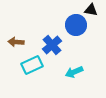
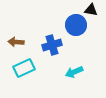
blue cross: rotated 24 degrees clockwise
cyan rectangle: moved 8 px left, 3 px down
